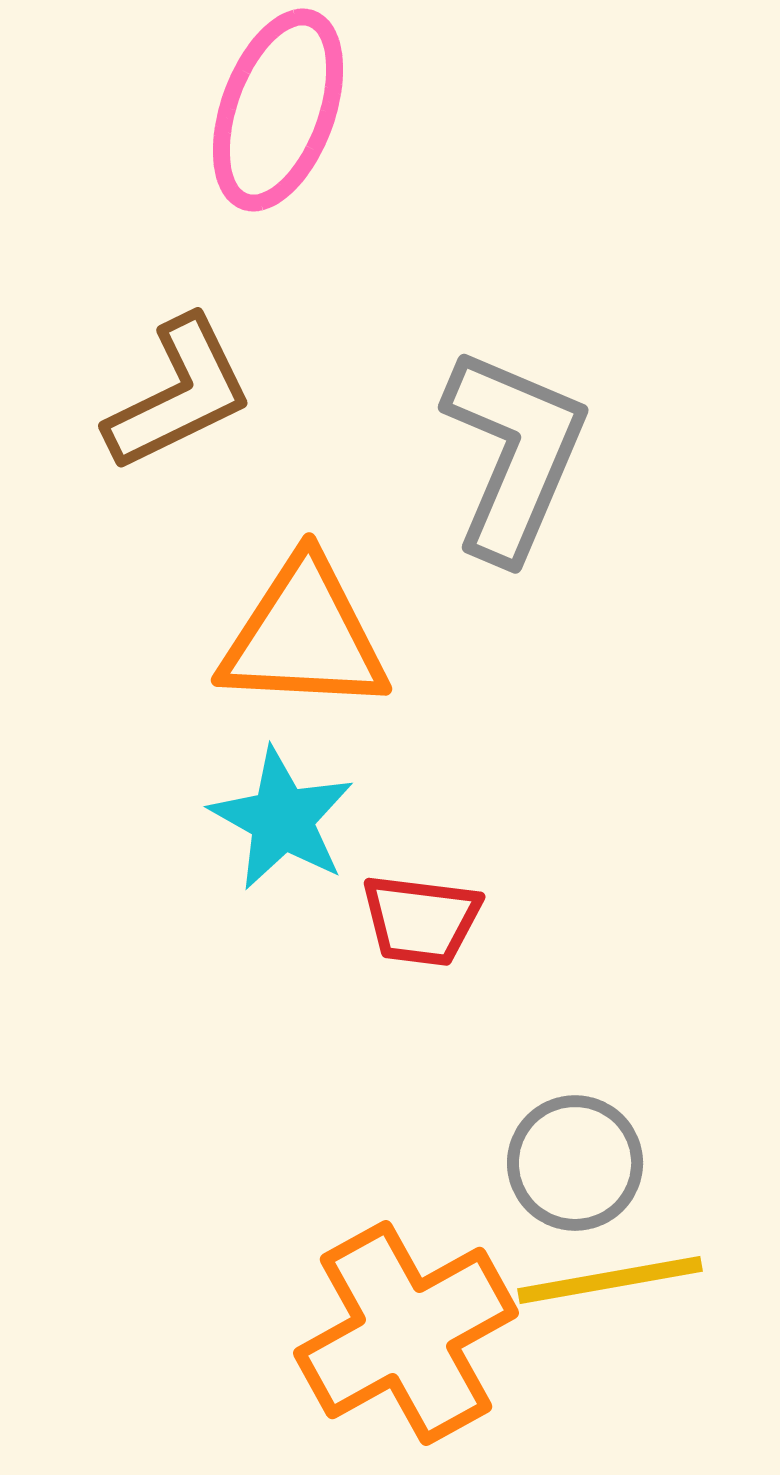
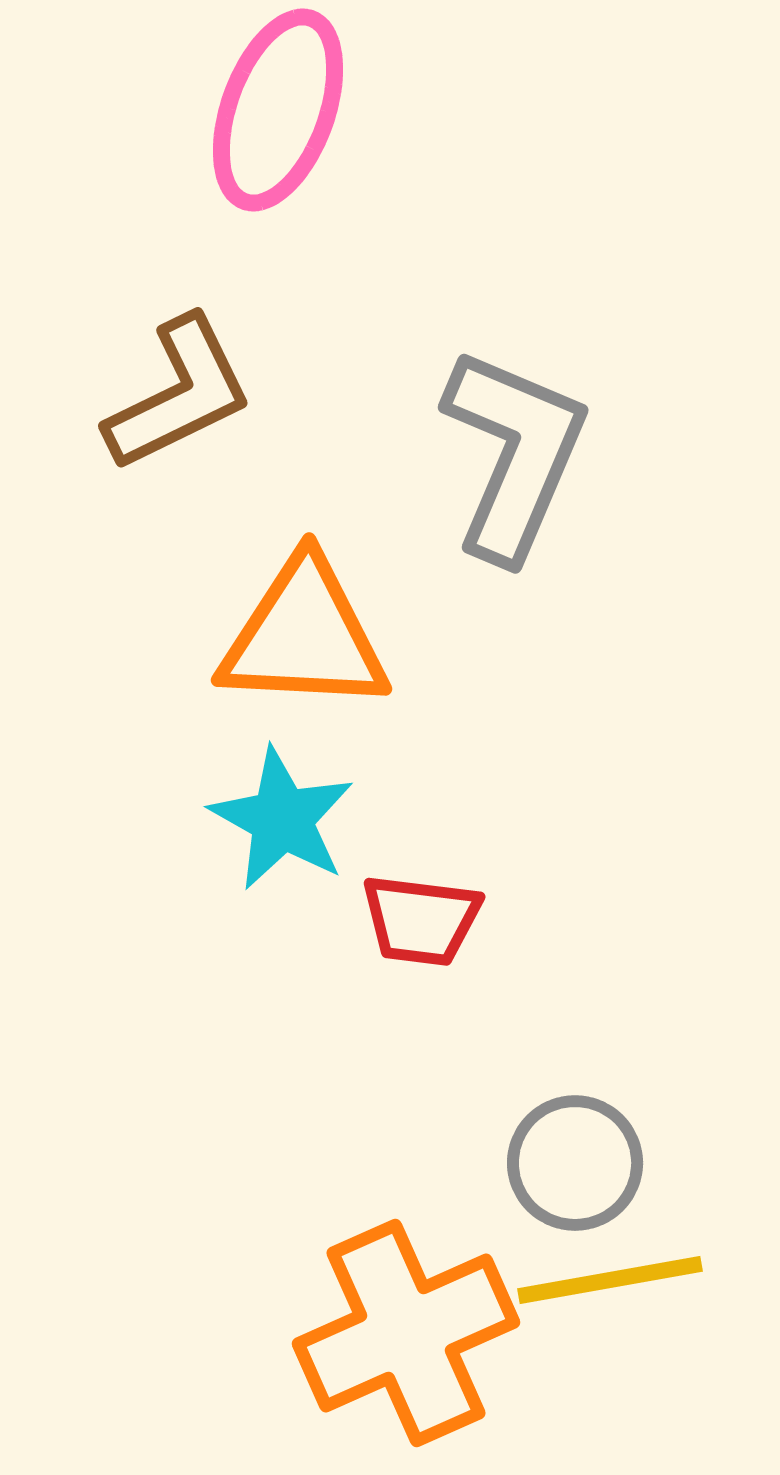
orange cross: rotated 5 degrees clockwise
